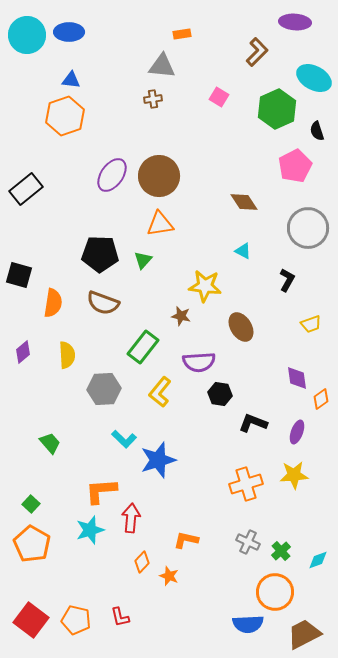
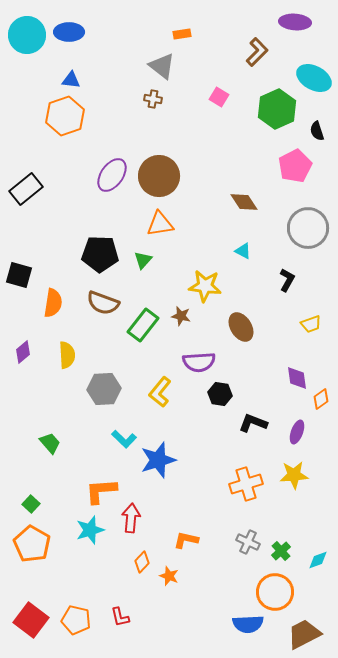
gray triangle at (162, 66): rotated 32 degrees clockwise
brown cross at (153, 99): rotated 18 degrees clockwise
green rectangle at (143, 347): moved 22 px up
